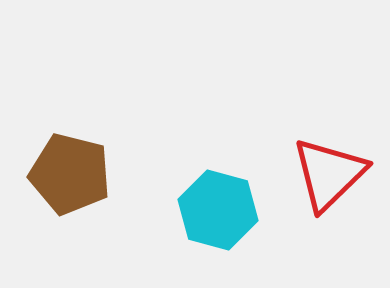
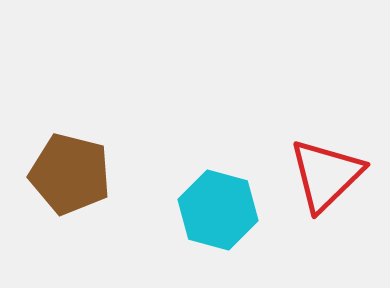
red triangle: moved 3 px left, 1 px down
